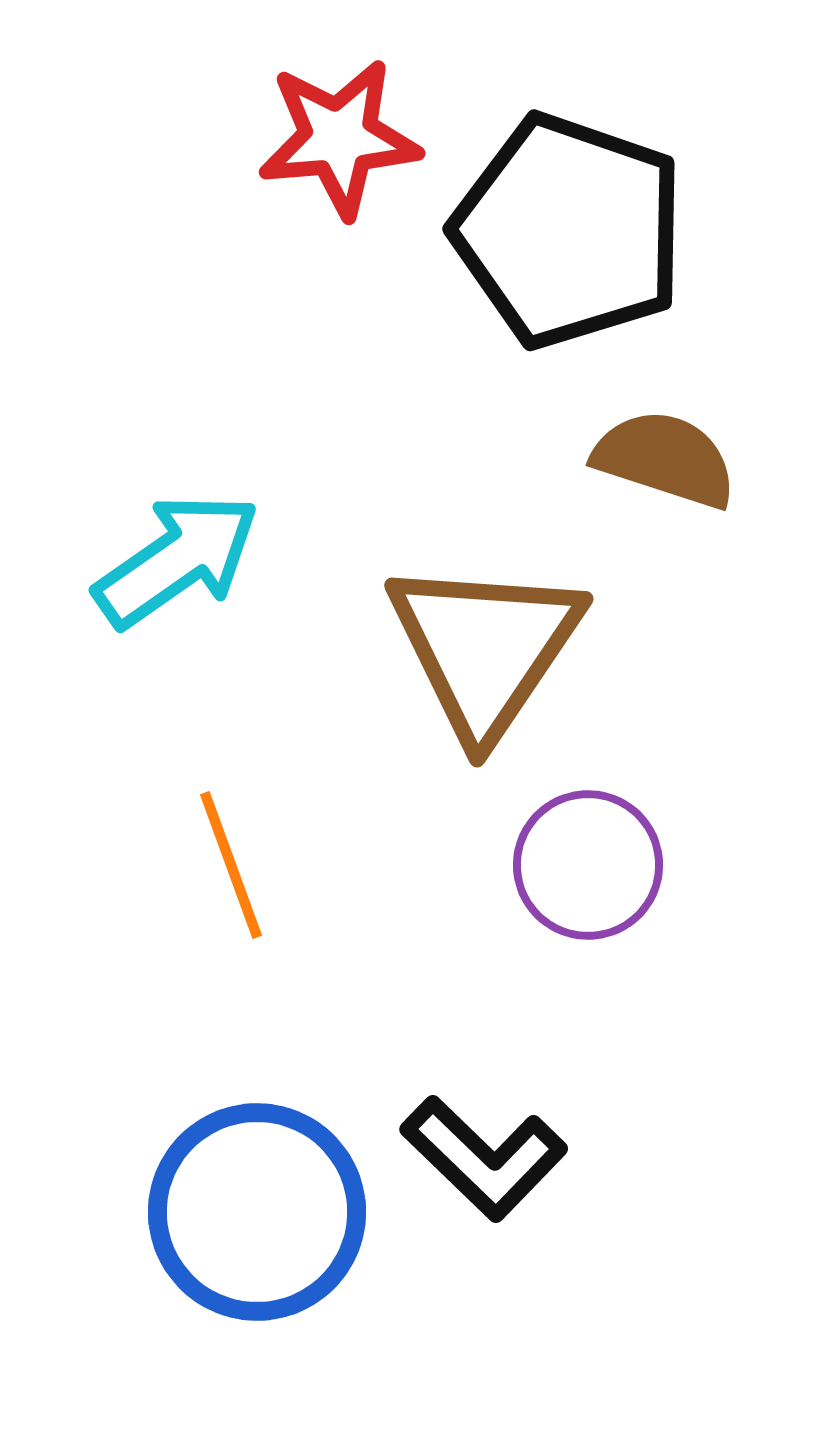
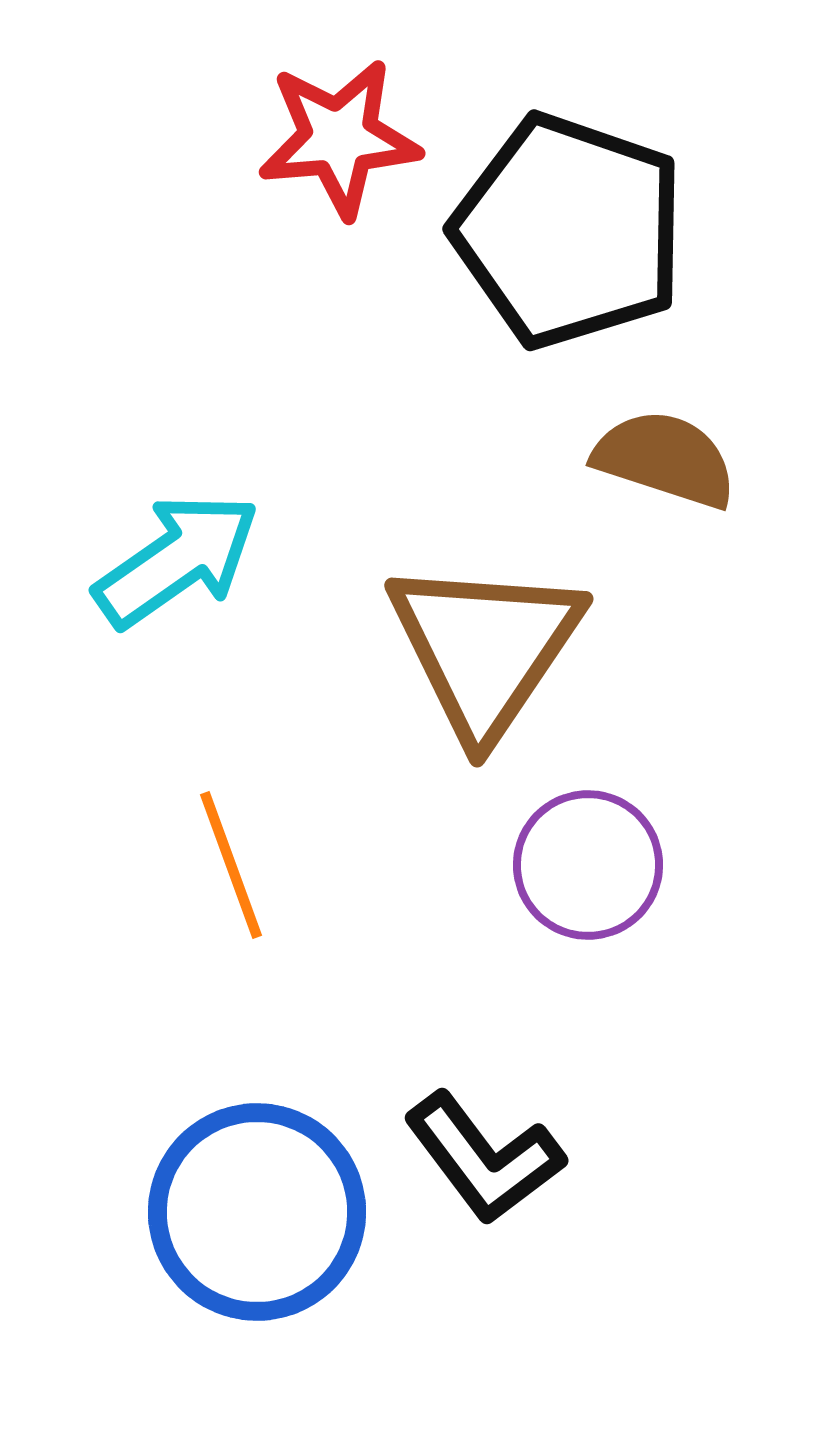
black L-shape: rotated 9 degrees clockwise
